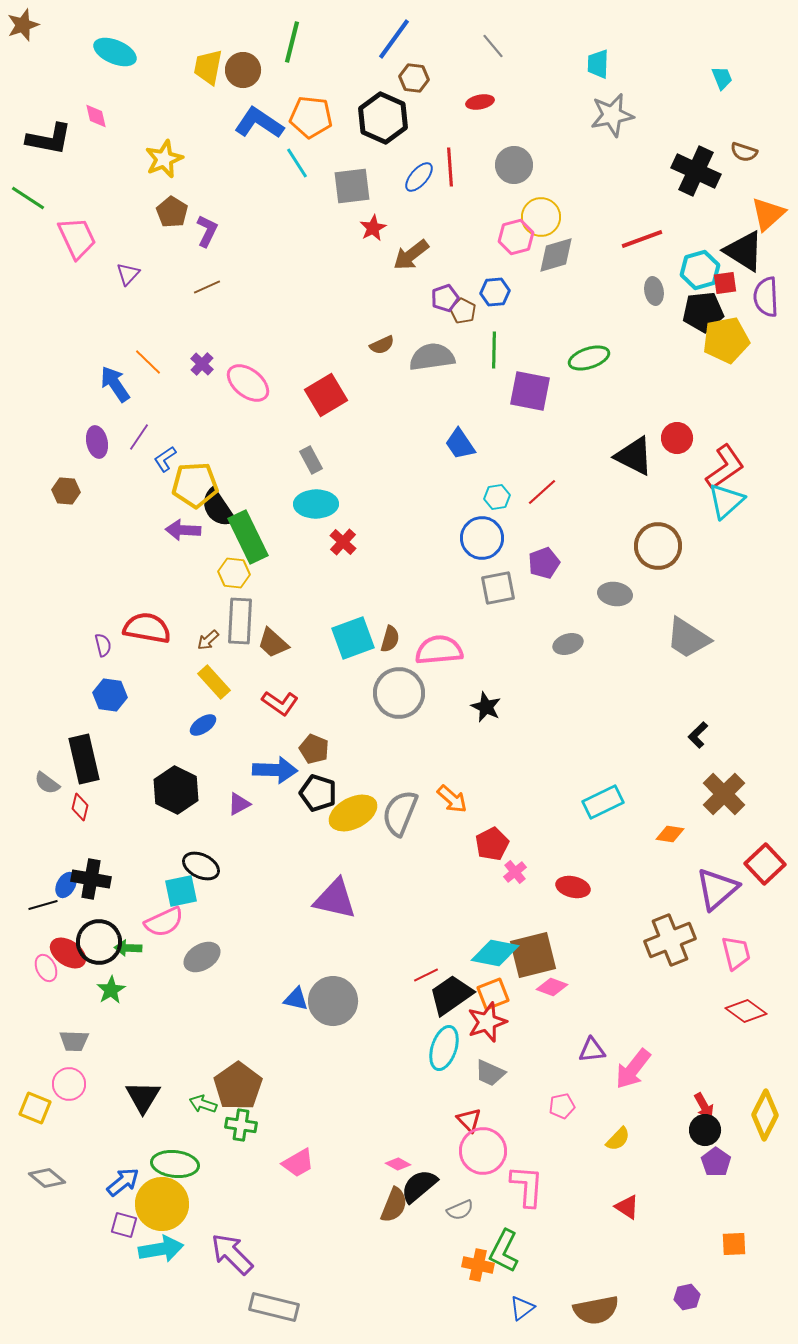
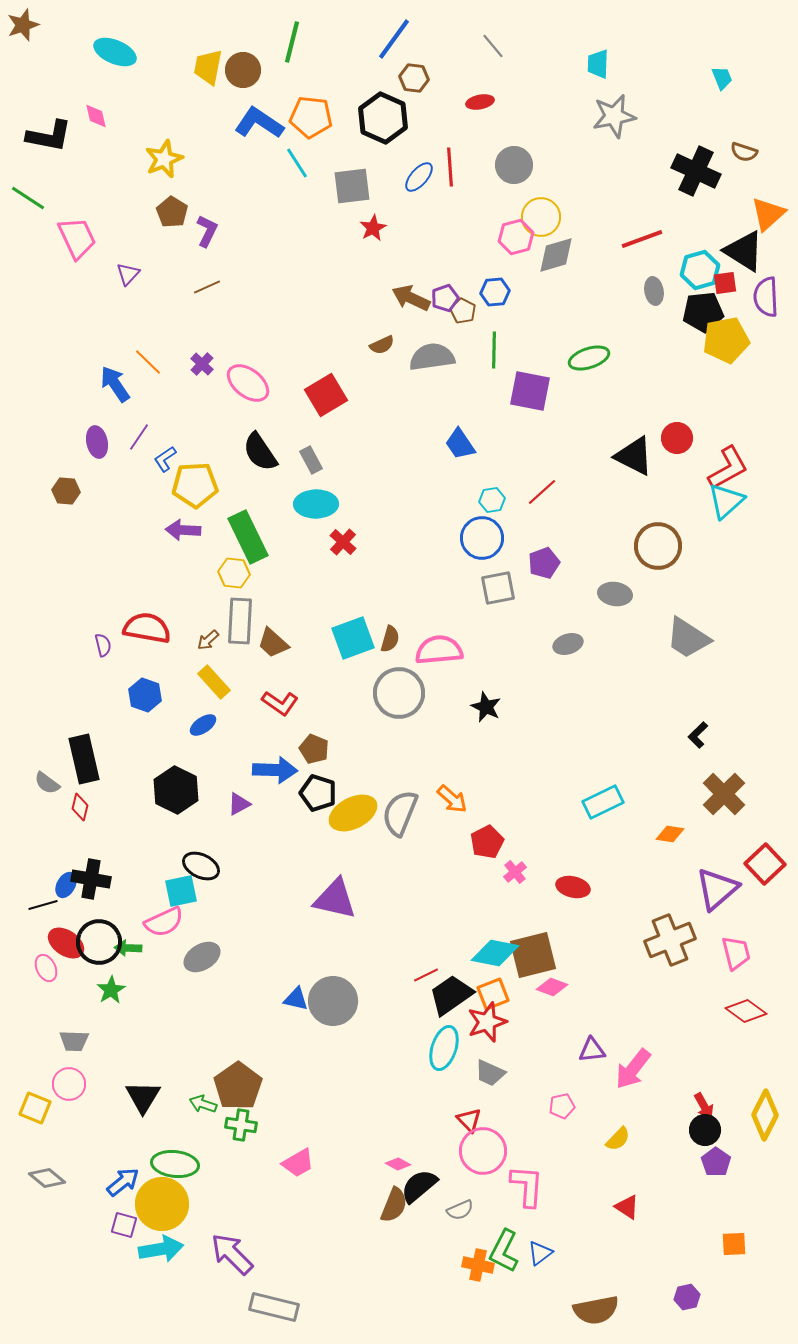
gray star at (612, 115): moved 2 px right, 1 px down
black L-shape at (49, 139): moved 3 px up
brown arrow at (411, 255): moved 43 px down; rotated 63 degrees clockwise
red L-shape at (725, 467): moved 3 px right, 1 px down; rotated 6 degrees clockwise
cyan hexagon at (497, 497): moved 5 px left, 3 px down
black semicircle at (218, 508): moved 42 px right, 56 px up
blue hexagon at (110, 695): moved 35 px right; rotated 12 degrees clockwise
red pentagon at (492, 844): moved 5 px left, 2 px up
red ellipse at (68, 953): moved 2 px left, 10 px up
blue triangle at (522, 1308): moved 18 px right, 55 px up
